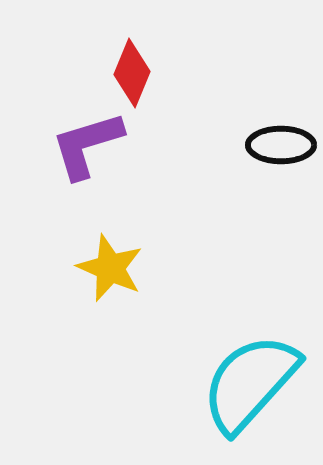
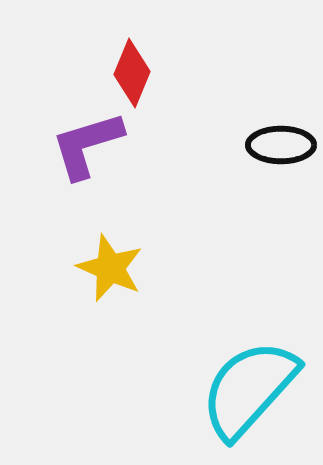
cyan semicircle: moved 1 px left, 6 px down
